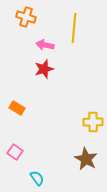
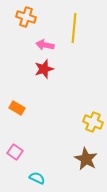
yellow cross: rotated 24 degrees clockwise
cyan semicircle: rotated 28 degrees counterclockwise
